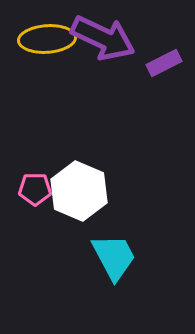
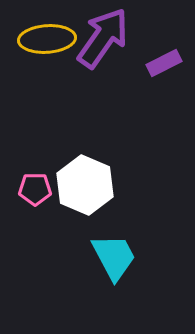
purple arrow: rotated 80 degrees counterclockwise
white hexagon: moved 6 px right, 6 px up
